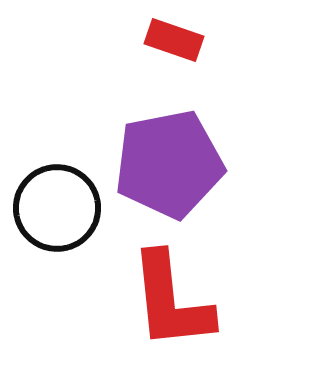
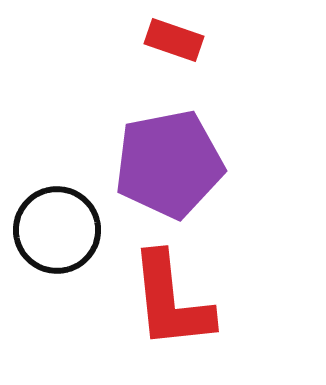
black circle: moved 22 px down
